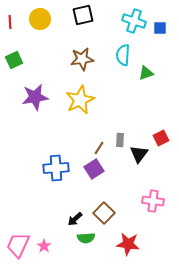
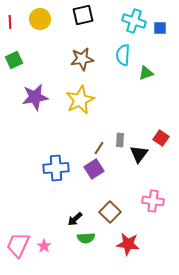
red square: rotated 28 degrees counterclockwise
brown square: moved 6 px right, 1 px up
